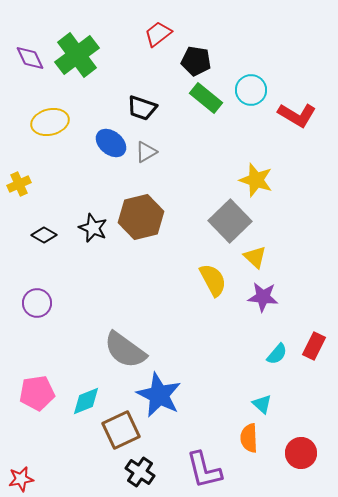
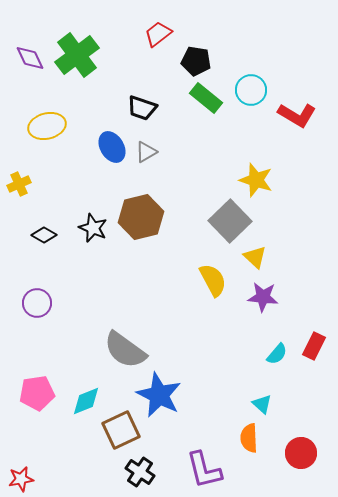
yellow ellipse: moved 3 px left, 4 px down
blue ellipse: moved 1 px right, 4 px down; rotated 20 degrees clockwise
